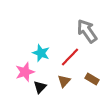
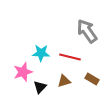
cyan star: rotated 18 degrees counterclockwise
red line: rotated 60 degrees clockwise
pink star: moved 2 px left
brown triangle: rotated 32 degrees clockwise
